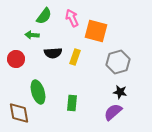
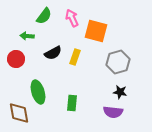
green arrow: moved 5 px left, 1 px down
black semicircle: rotated 24 degrees counterclockwise
purple semicircle: rotated 132 degrees counterclockwise
